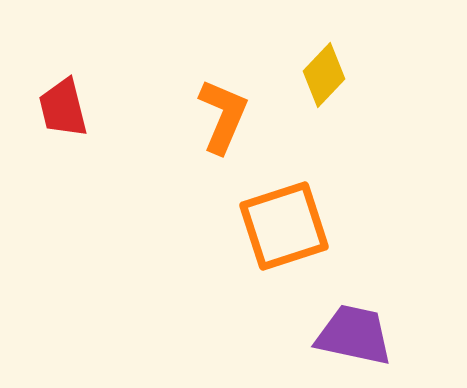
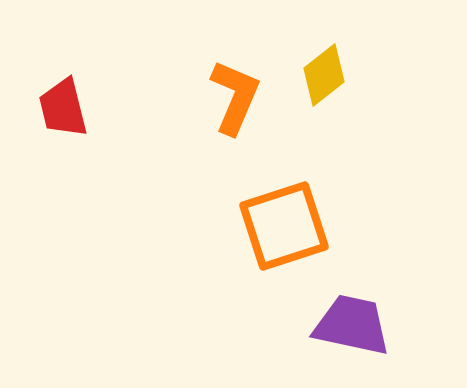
yellow diamond: rotated 8 degrees clockwise
orange L-shape: moved 12 px right, 19 px up
purple trapezoid: moved 2 px left, 10 px up
